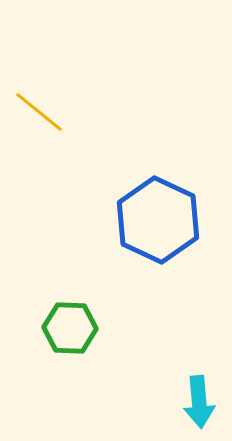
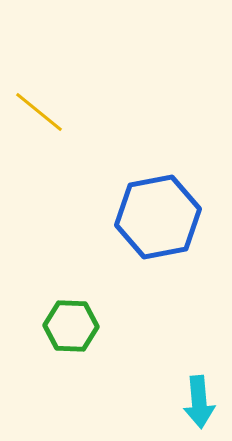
blue hexagon: moved 3 px up; rotated 24 degrees clockwise
green hexagon: moved 1 px right, 2 px up
